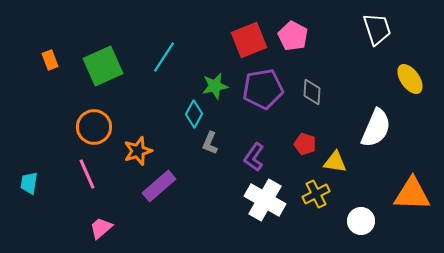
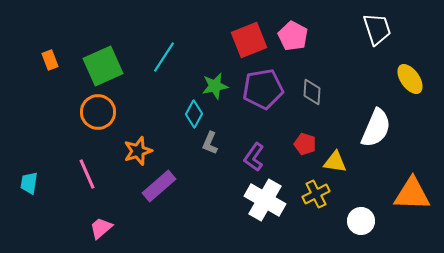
orange circle: moved 4 px right, 15 px up
